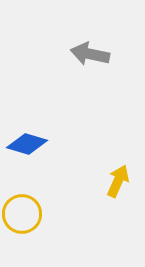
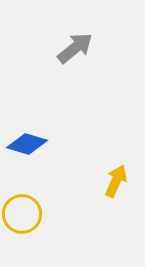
gray arrow: moved 15 px left, 6 px up; rotated 129 degrees clockwise
yellow arrow: moved 2 px left
